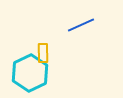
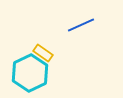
yellow rectangle: rotated 54 degrees counterclockwise
